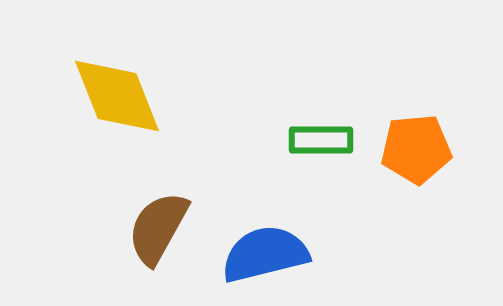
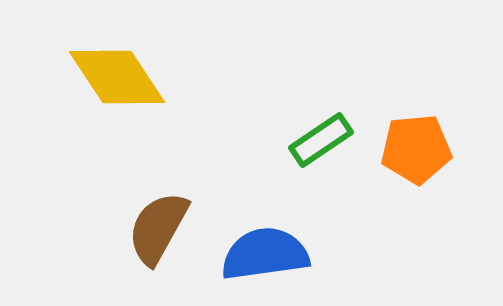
yellow diamond: moved 19 px up; rotated 12 degrees counterclockwise
green rectangle: rotated 34 degrees counterclockwise
blue semicircle: rotated 6 degrees clockwise
